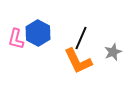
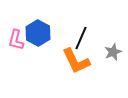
pink L-shape: moved 1 px down
orange L-shape: moved 2 px left
